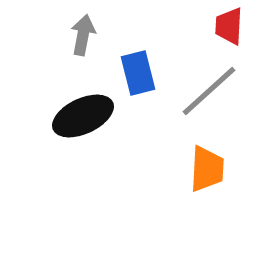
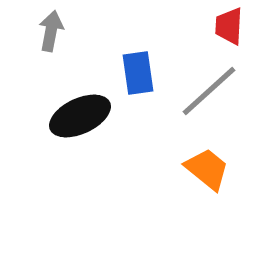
gray arrow: moved 32 px left, 4 px up
blue rectangle: rotated 6 degrees clockwise
black ellipse: moved 3 px left
orange trapezoid: rotated 54 degrees counterclockwise
